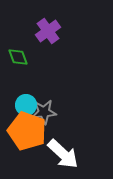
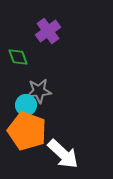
gray star: moved 5 px left, 21 px up
